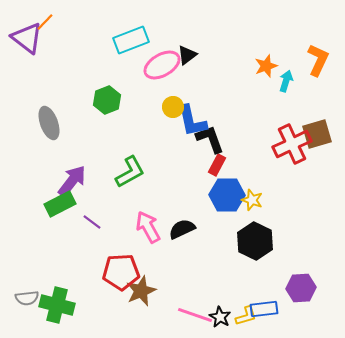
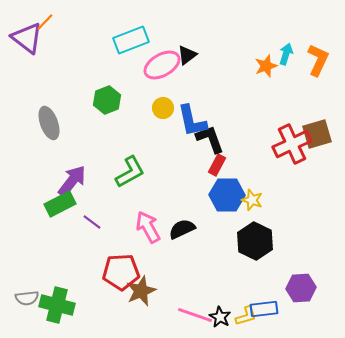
cyan arrow: moved 27 px up
yellow circle: moved 10 px left, 1 px down
